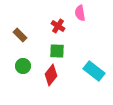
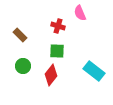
pink semicircle: rotated 14 degrees counterclockwise
red cross: rotated 16 degrees counterclockwise
